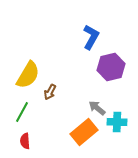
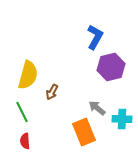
blue L-shape: moved 4 px right
yellow semicircle: rotated 16 degrees counterclockwise
brown arrow: moved 2 px right
green line: rotated 55 degrees counterclockwise
cyan cross: moved 5 px right, 3 px up
orange rectangle: rotated 72 degrees counterclockwise
